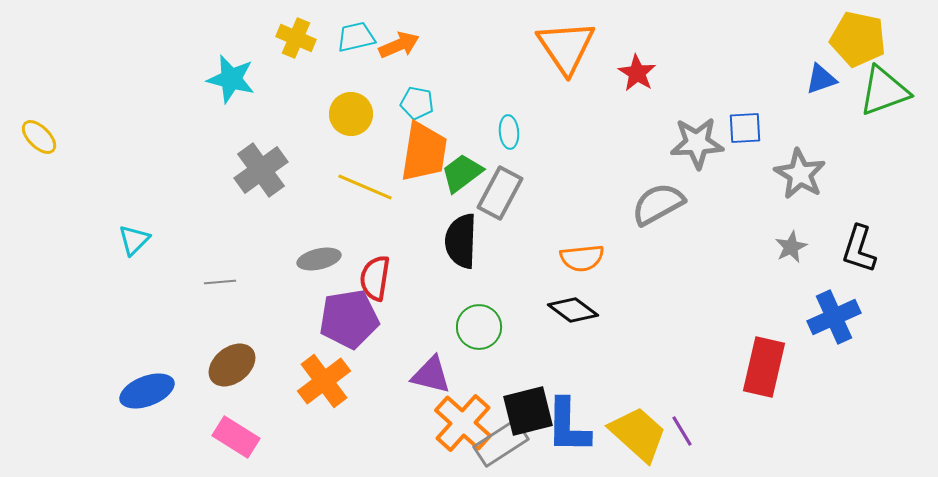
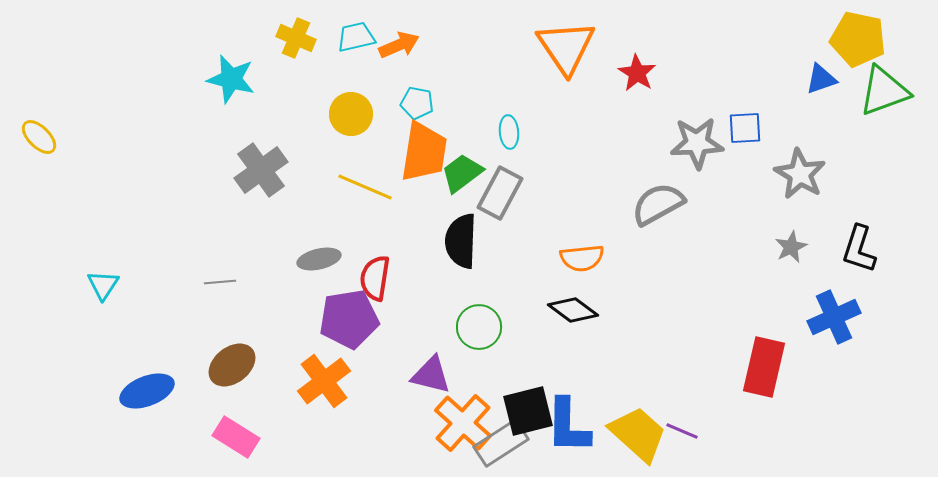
cyan triangle at (134, 240): moved 31 px left, 45 px down; rotated 12 degrees counterclockwise
purple line at (682, 431): rotated 36 degrees counterclockwise
